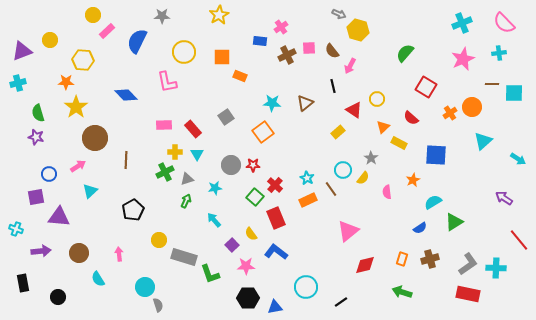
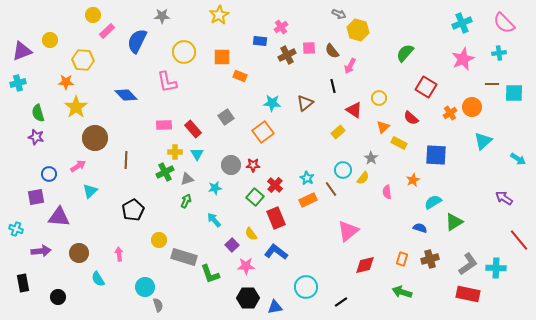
yellow circle at (377, 99): moved 2 px right, 1 px up
blue semicircle at (420, 228): rotated 128 degrees counterclockwise
